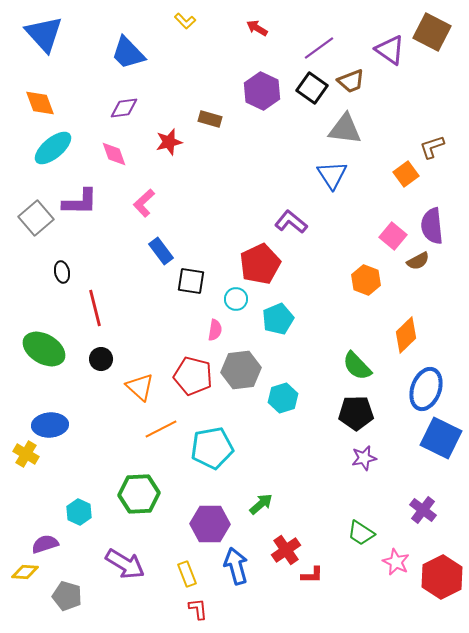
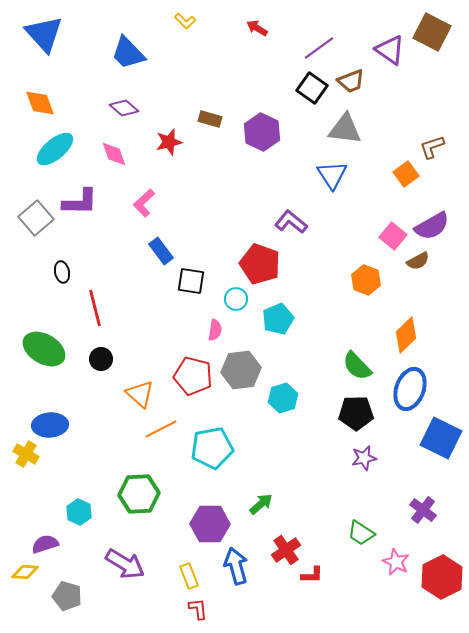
purple hexagon at (262, 91): moved 41 px down
purple diamond at (124, 108): rotated 48 degrees clockwise
cyan ellipse at (53, 148): moved 2 px right, 1 px down
purple semicircle at (432, 226): rotated 114 degrees counterclockwise
red pentagon at (260, 264): rotated 27 degrees counterclockwise
orange triangle at (140, 387): moved 7 px down
blue ellipse at (426, 389): moved 16 px left
yellow rectangle at (187, 574): moved 2 px right, 2 px down
